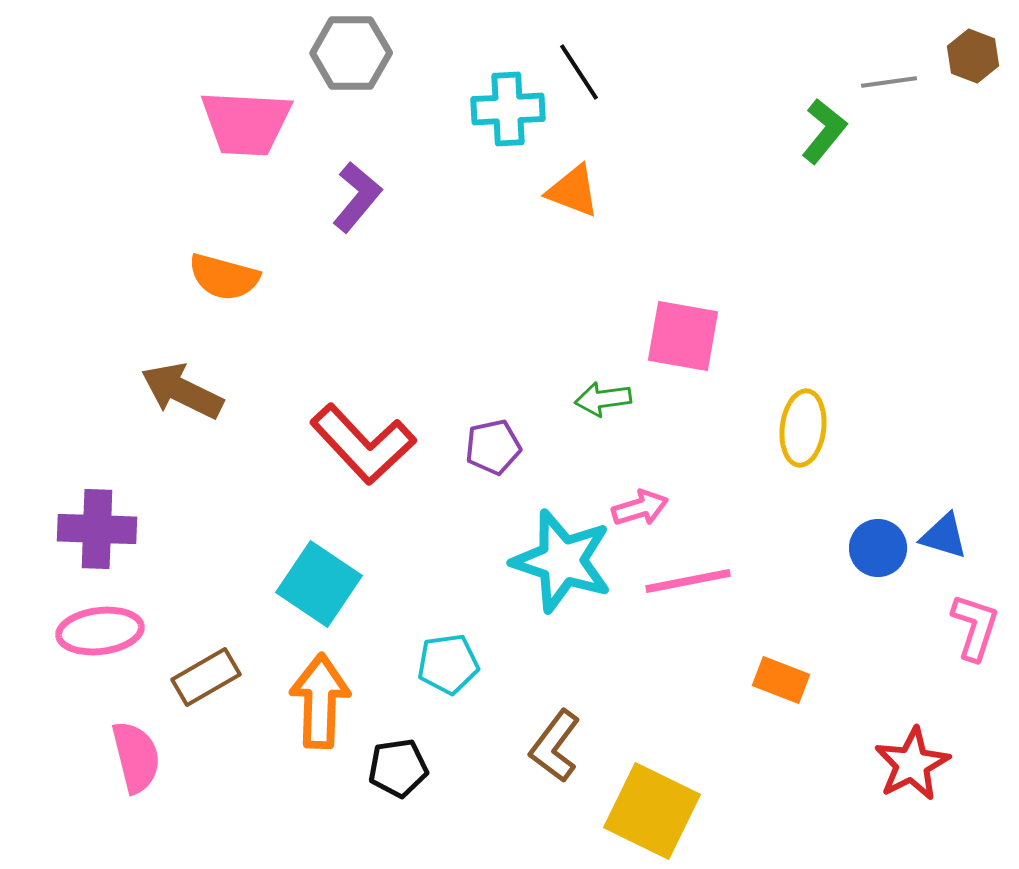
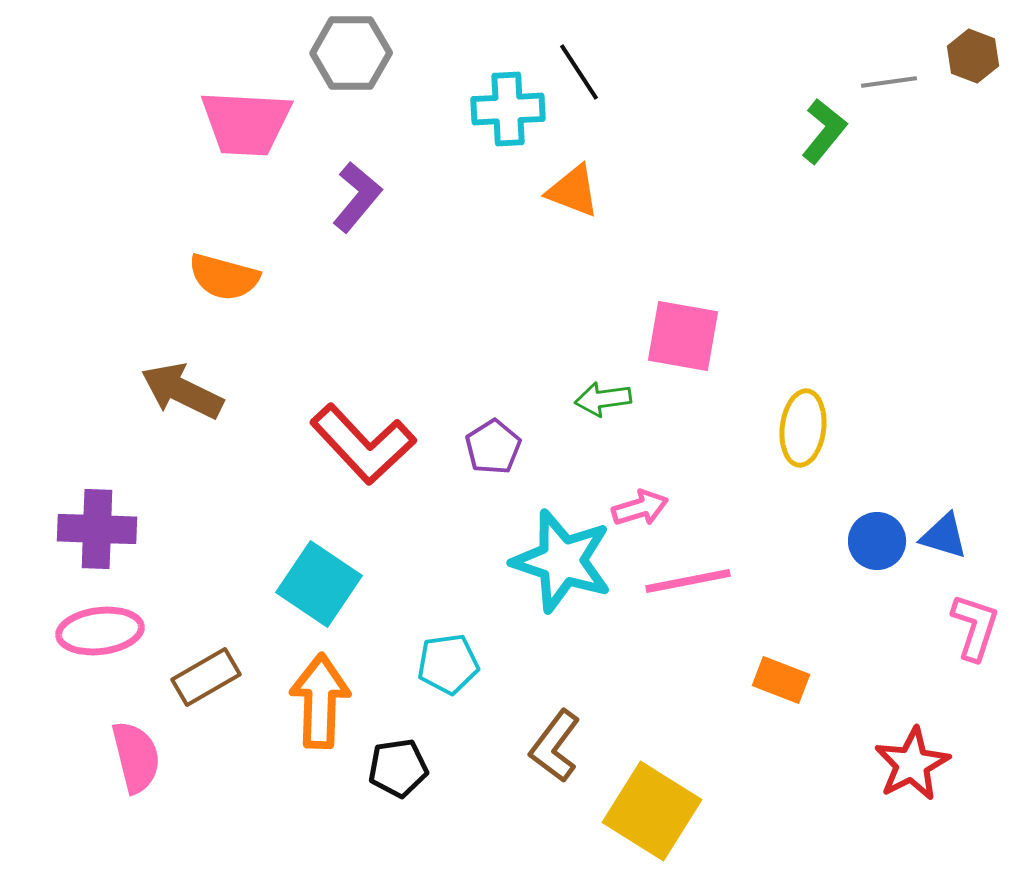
purple pentagon: rotated 20 degrees counterclockwise
blue circle: moved 1 px left, 7 px up
yellow square: rotated 6 degrees clockwise
